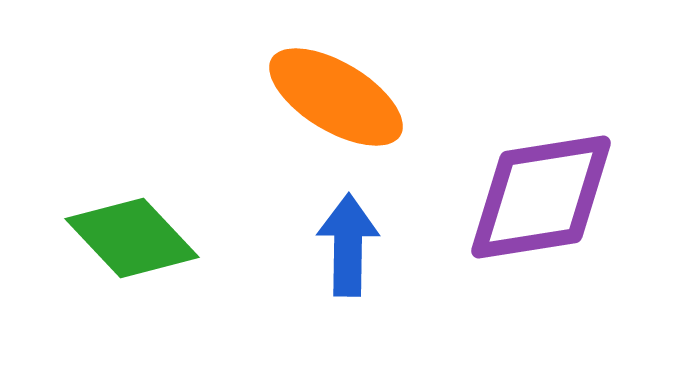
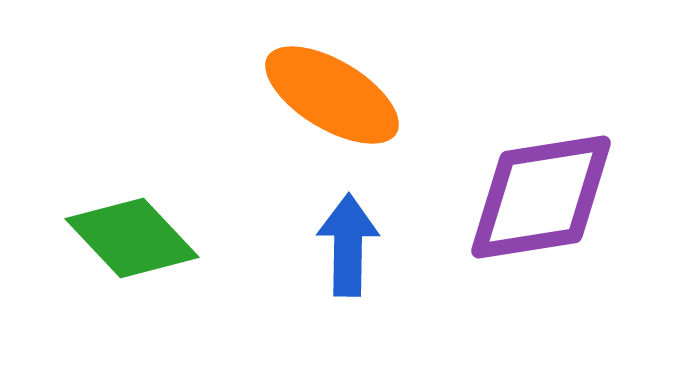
orange ellipse: moved 4 px left, 2 px up
